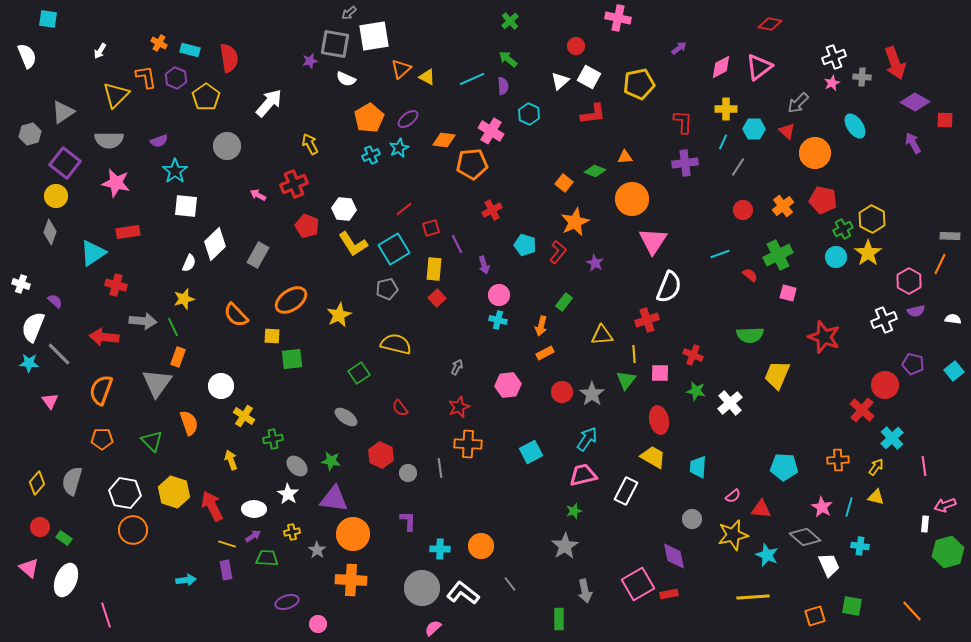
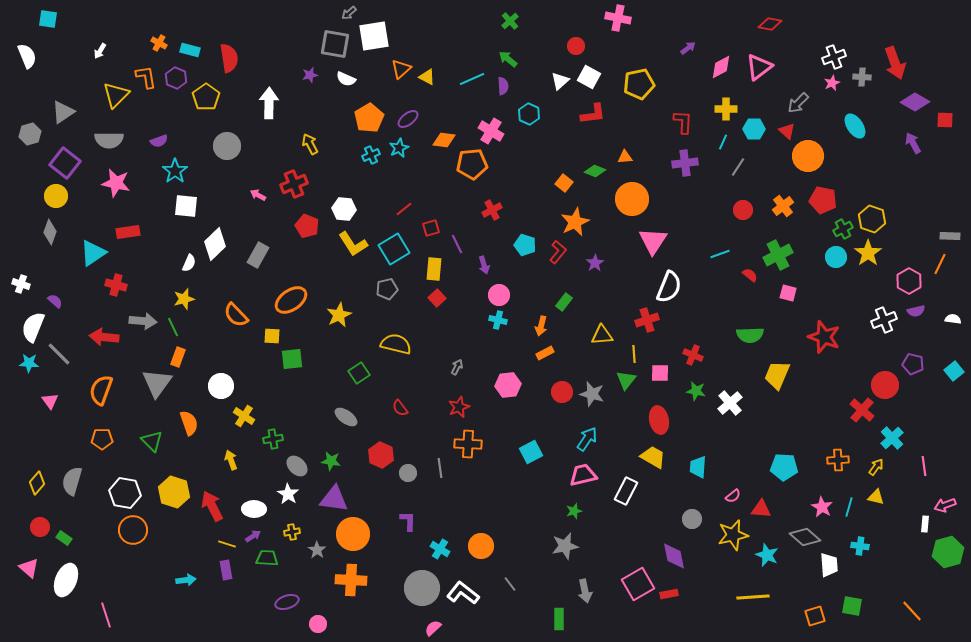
purple arrow at (679, 48): moved 9 px right
purple star at (310, 61): moved 14 px down
white arrow at (269, 103): rotated 40 degrees counterclockwise
orange circle at (815, 153): moved 7 px left, 3 px down
yellow hexagon at (872, 219): rotated 8 degrees counterclockwise
purple star at (595, 263): rotated 12 degrees clockwise
gray star at (592, 394): rotated 20 degrees counterclockwise
gray star at (565, 546): rotated 20 degrees clockwise
cyan cross at (440, 549): rotated 30 degrees clockwise
white trapezoid at (829, 565): rotated 20 degrees clockwise
